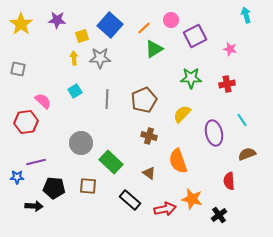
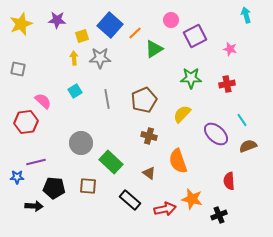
yellow star: rotated 15 degrees clockwise
orange line: moved 9 px left, 5 px down
gray line: rotated 12 degrees counterclockwise
purple ellipse: moved 2 px right, 1 px down; rotated 35 degrees counterclockwise
brown semicircle: moved 1 px right, 8 px up
black cross: rotated 14 degrees clockwise
